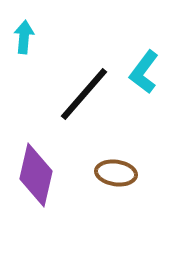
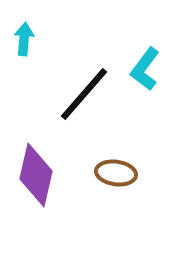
cyan arrow: moved 2 px down
cyan L-shape: moved 1 px right, 3 px up
